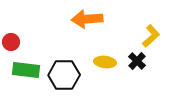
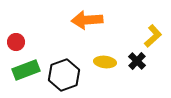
orange arrow: moved 1 px down
yellow L-shape: moved 2 px right
red circle: moved 5 px right
green rectangle: rotated 28 degrees counterclockwise
black hexagon: rotated 20 degrees counterclockwise
